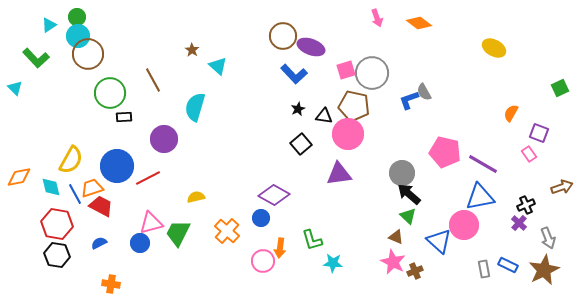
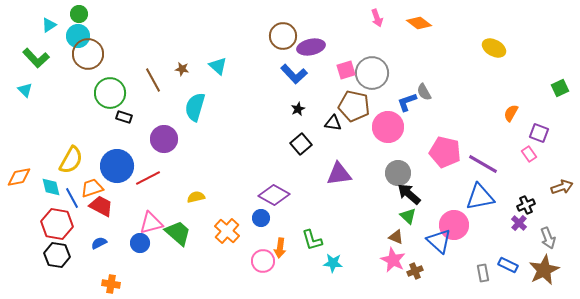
green circle at (77, 17): moved 2 px right, 3 px up
purple ellipse at (311, 47): rotated 32 degrees counterclockwise
brown star at (192, 50): moved 10 px left, 19 px down; rotated 24 degrees counterclockwise
cyan triangle at (15, 88): moved 10 px right, 2 px down
blue L-shape at (409, 100): moved 2 px left, 2 px down
black triangle at (324, 116): moved 9 px right, 7 px down
black rectangle at (124, 117): rotated 21 degrees clockwise
pink circle at (348, 134): moved 40 px right, 7 px up
gray circle at (402, 173): moved 4 px left
blue line at (75, 194): moved 3 px left, 4 px down
pink circle at (464, 225): moved 10 px left
green trapezoid at (178, 233): rotated 104 degrees clockwise
pink star at (393, 262): moved 2 px up
gray rectangle at (484, 269): moved 1 px left, 4 px down
